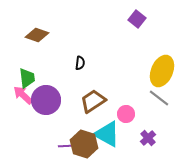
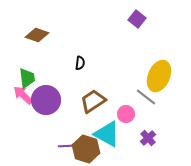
yellow ellipse: moved 3 px left, 5 px down
gray line: moved 13 px left, 1 px up
brown hexagon: moved 2 px right, 5 px down
